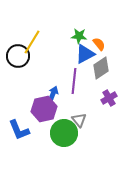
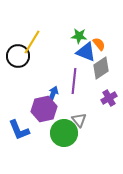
blue triangle: moved 1 px right, 2 px up; rotated 50 degrees clockwise
